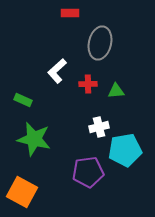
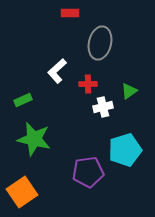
green triangle: moved 13 px right; rotated 30 degrees counterclockwise
green rectangle: rotated 48 degrees counterclockwise
white cross: moved 4 px right, 20 px up
cyan pentagon: rotated 8 degrees counterclockwise
orange square: rotated 28 degrees clockwise
